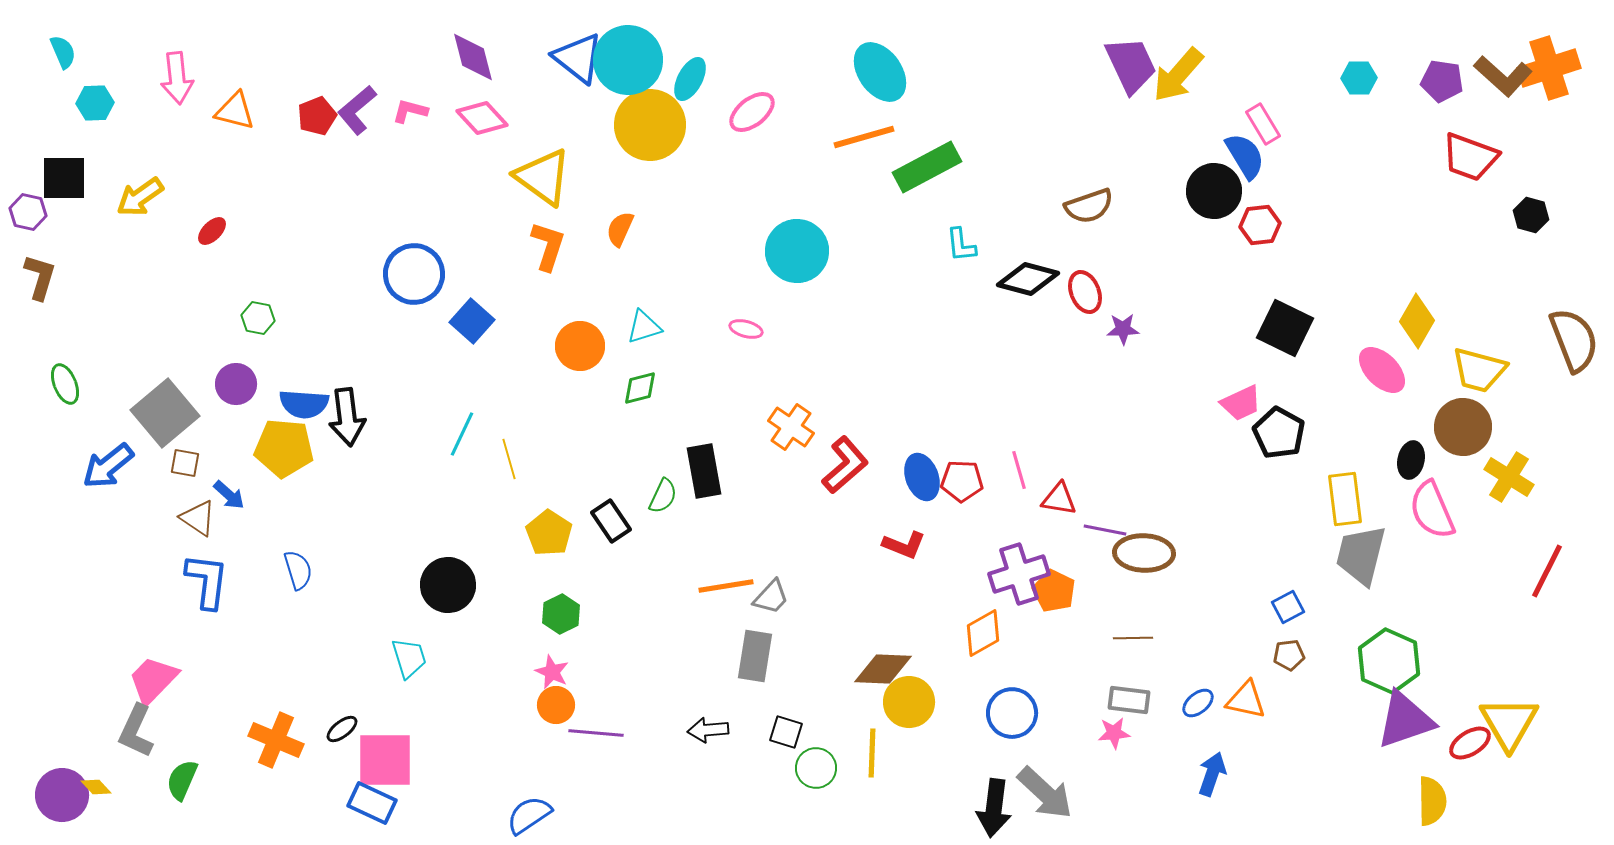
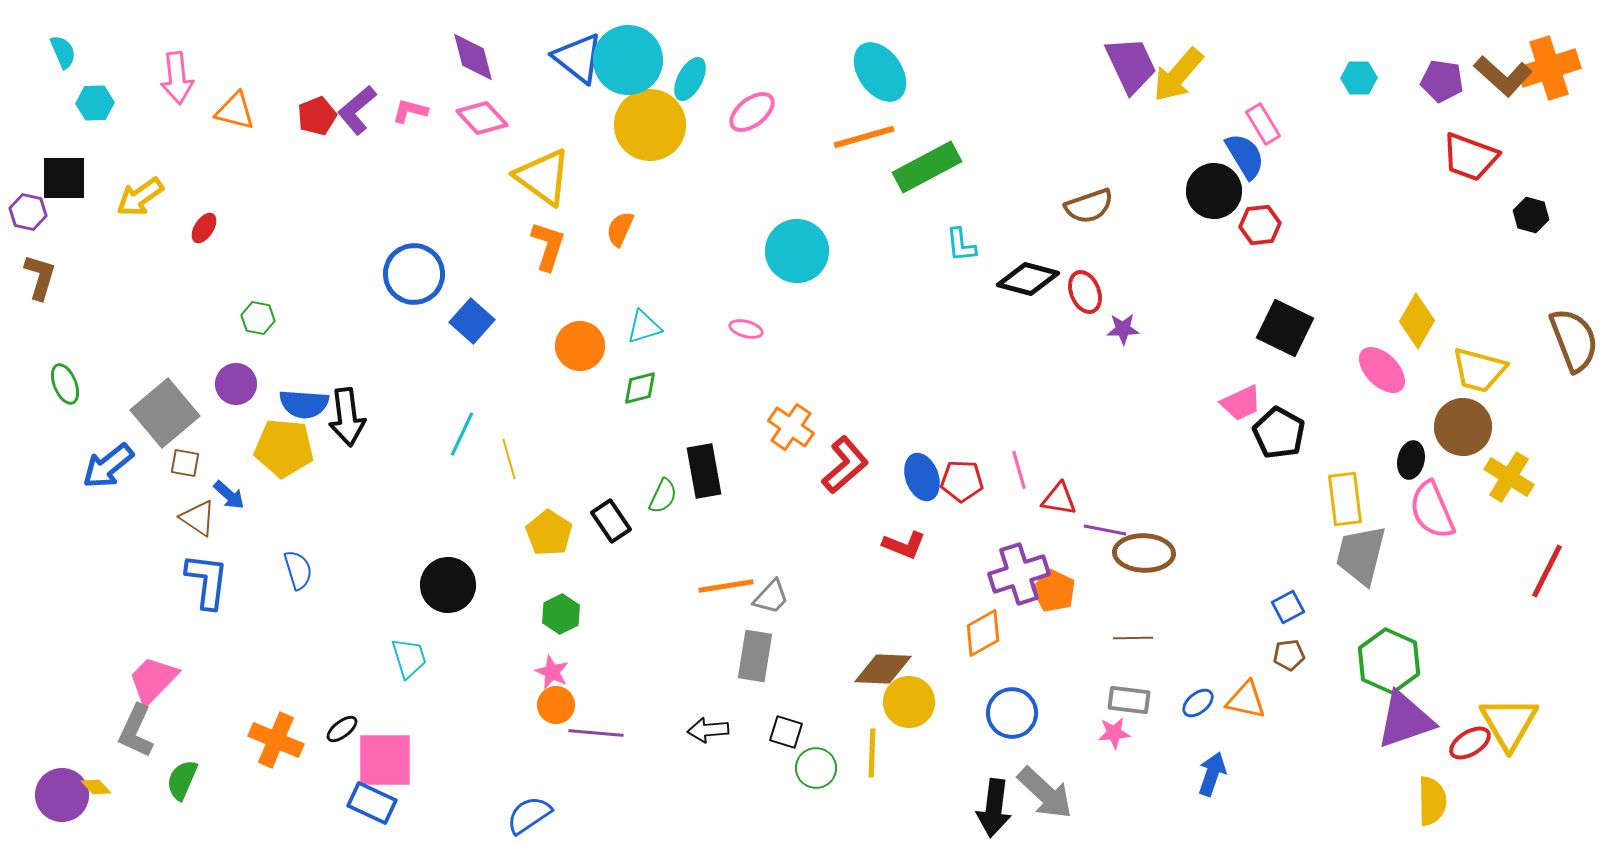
red ellipse at (212, 231): moved 8 px left, 3 px up; rotated 12 degrees counterclockwise
